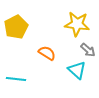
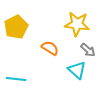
orange semicircle: moved 3 px right, 5 px up
